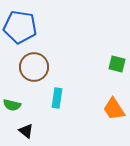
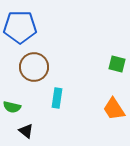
blue pentagon: rotated 8 degrees counterclockwise
green semicircle: moved 2 px down
